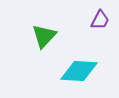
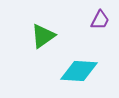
green triangle: moved 1 px left; rotated 12 degrees clockwise
